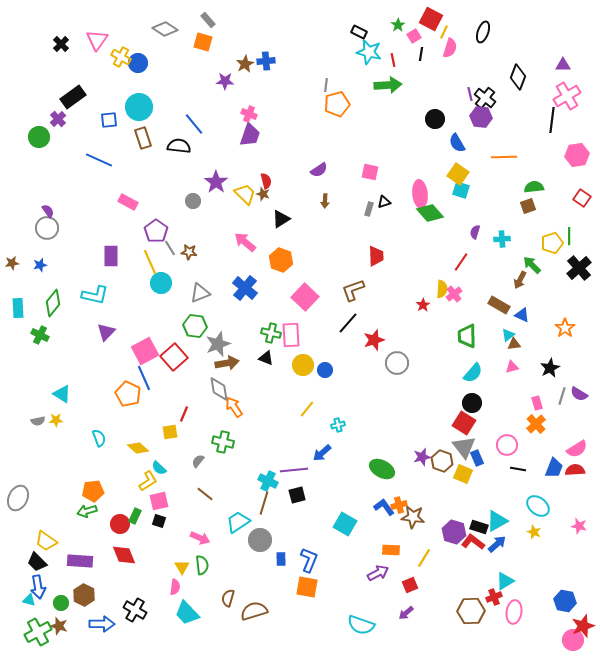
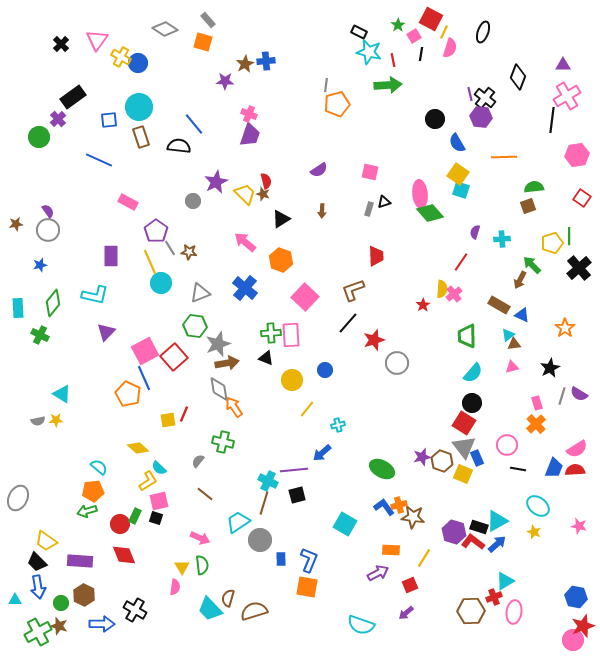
brown rectangle at (143, 138): moved 2 px left, 1 px up
purple star at (216, 182): rotated 10 degrees clockwise
brown arrow at (325, 201): moved 3 px left, 10 px down
gray circle at (47, 228): moved 1 px right, 2 px down
brown star at (12, 263): moved 4 px right, 39 px up
green cross at (271, 333): rotated 18 degrees counterclockwise
yellow circle at (303, 365): moved 11 px left, 15 px down
yellow square at (170, 432): moved 2 px left, 12 px up
cyan semicircle at (99, 438): moved 29 px down; rotated 30 degrees counterclockwise
black square at (159, 521): moved 3 px left, 3 px up
cyan triangle at (29, 600): moved 14 px left; rotated 16 degrees counterclockwise
blue hexagon at (565, 601): moved 11 px right, 4 px up
cyan trapezoid at (187, 613): moved 23 px right, 4 px up
